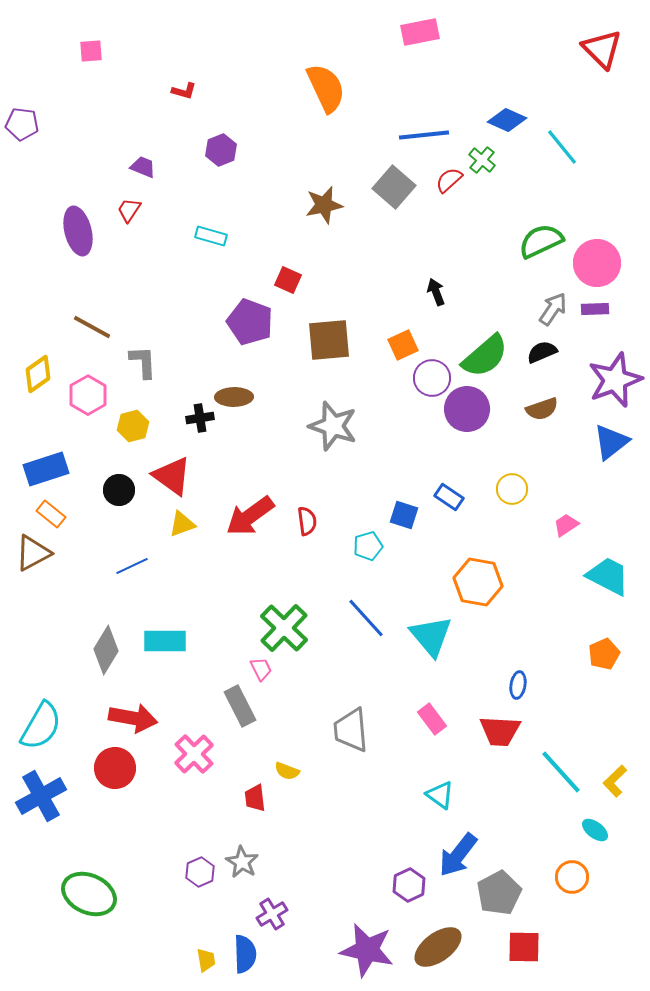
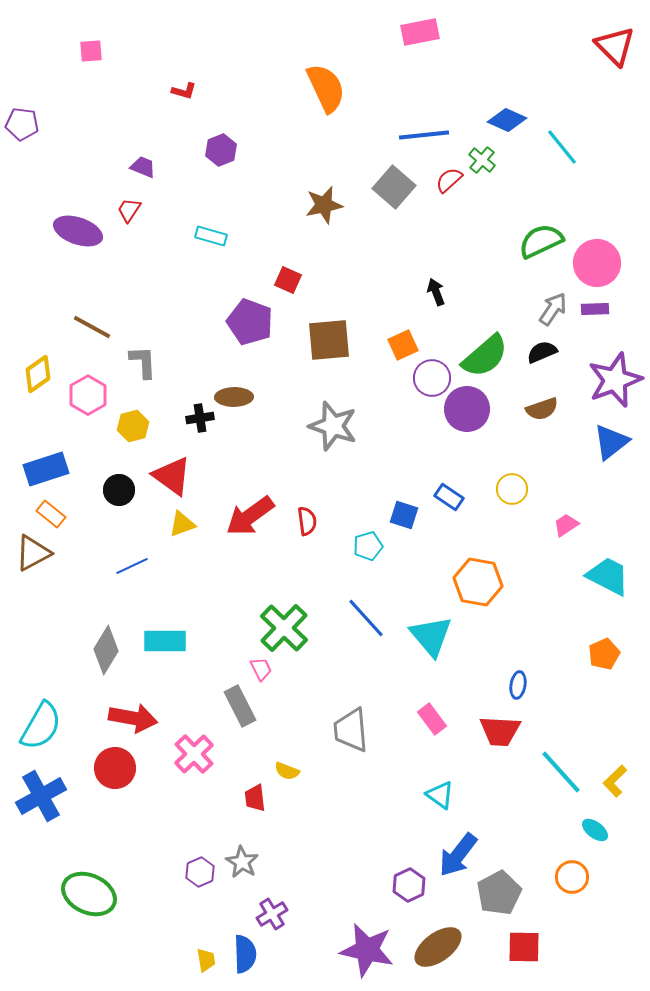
red triangle at (602, 49): moved 13 px right, 3 px up
purple ellipse at (78, 231): rotated 57 degrees counterclockwise
